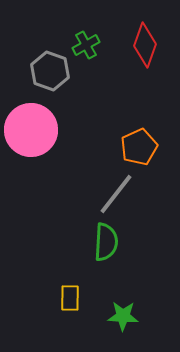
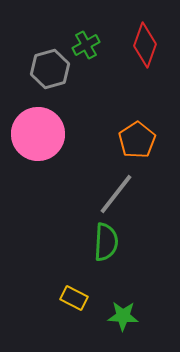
gray hexagon: moved 2 px up; rotated 24 degrees clockwise
pink circle: moved 7 px right, 4 px down
orange pentagon: moved 2 px left, 7 px up; rotated 9 degrees counterclockwise
yellow rectangle: moved 4 px right; rotated 64 degrees counterclockwise
